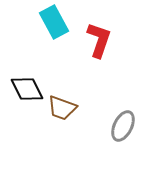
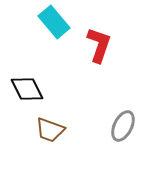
cyan rectangle: rotated 12 degrees counterclockwise
red L-shape: moved 5 px down
brown trapezoid: moved 12 px left, 22 px down
